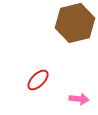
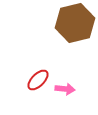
pink arrow: moved 14 px left, 10 px up
